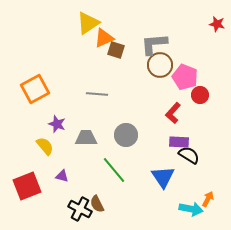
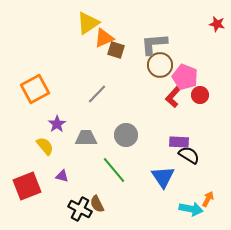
gray line: rotated 50 degrees counterclockwise
red L-shape: moved 16 px up
purple star: rotated 18 degrees clockwise
